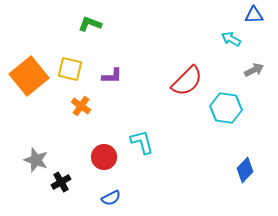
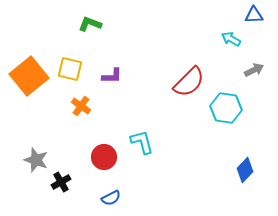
red semicircle: moved 2 px right, 1 px down
